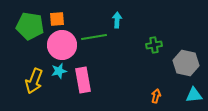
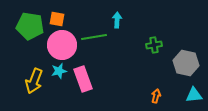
orange square: rotated 14 degrees clockwise
pink rectangle: moved 1 px up; rotated 10 degrees counterclockwise
